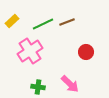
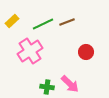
green cross: moved 9 px right
